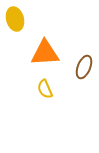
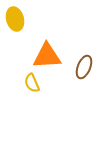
orange triangle: moved 2 px right, 3 px down
yellow semicircle: moved 13 px left, 6 px up
